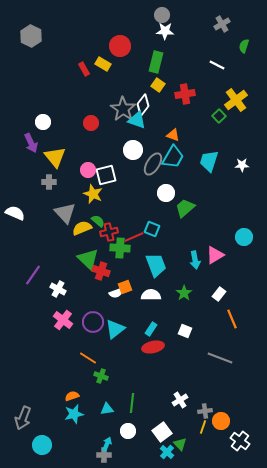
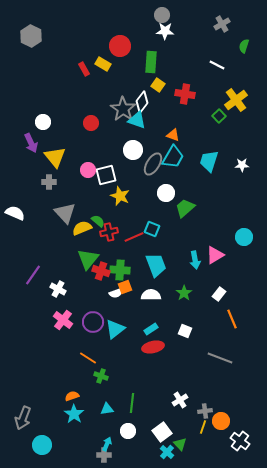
green rectangle at (156, 62): moved 5 px left; rotated 10 degrees counterclockwise
red cross at (185, 94): rotated 18 degrees clockwise
white diamond at (143, 105): moved 1 px left, 3 px up
yellow star at (93, 194): moved 27 px right, 2 px down
green cross at (120, 248): moved 22 px down
green triangle at (88, 259): rotated 25 degrees clockwise
cyan rectangle at (151, 329): rotated 24 degrees clockwise
cyan star at (74, 414): rotated 24 degrees counterclockwise
